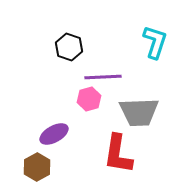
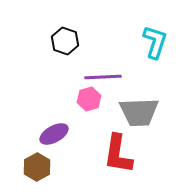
black hexagon: moved 4 px left, 6 px up
